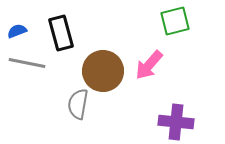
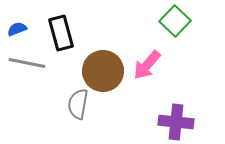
green square: rotated 32 degrees counterclockwise
blue semicircle: moved 2 px up
pink arrow: moved 2 px left
